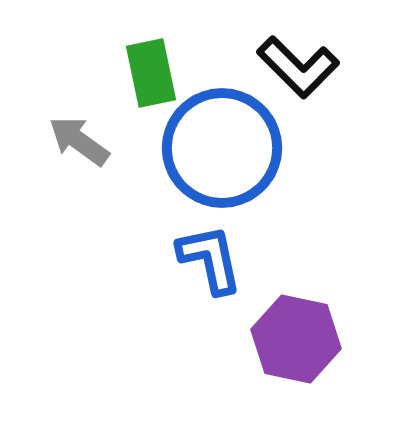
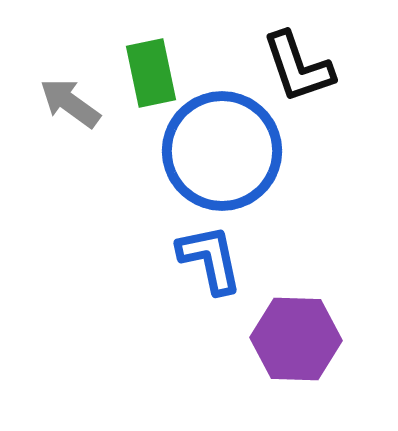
black L-shape: rotated 26 degrees clockwise
gray arrow: moved 9 px left, 38 px up
blue circle: moved 3 px down
purple hexagon: rotated 10 degrees counterclockwise
